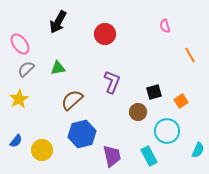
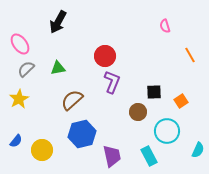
red circle: moved 22 px down
black square: rotated 14 degrees clockwise
